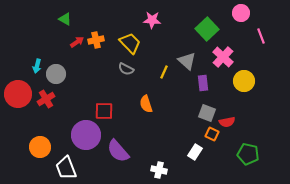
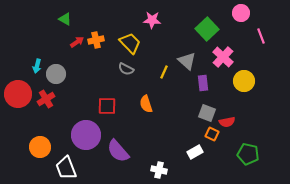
red square: moved 3 px right, 5 px up
white rectangle: rotated 28 degrees clockwise
